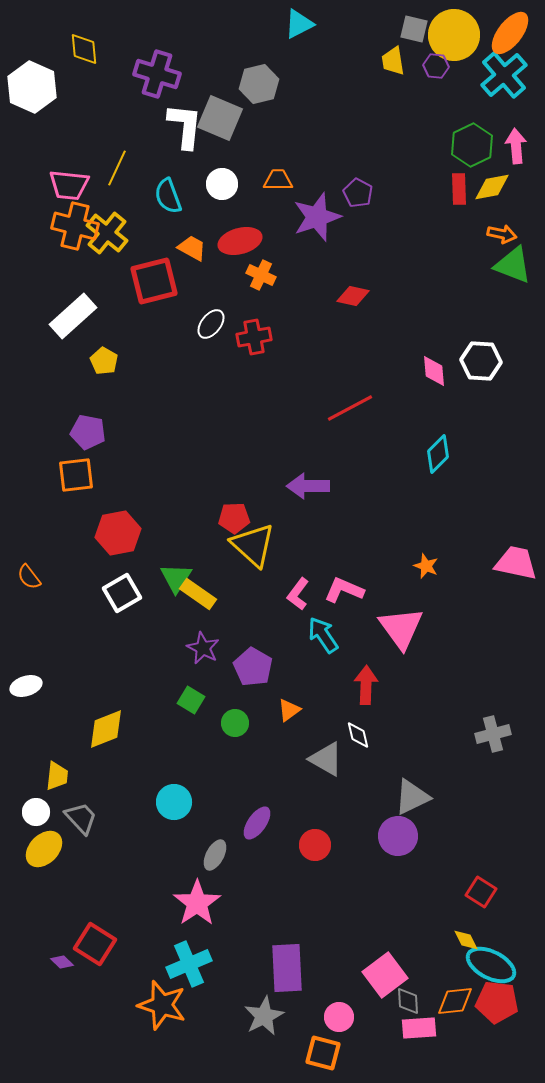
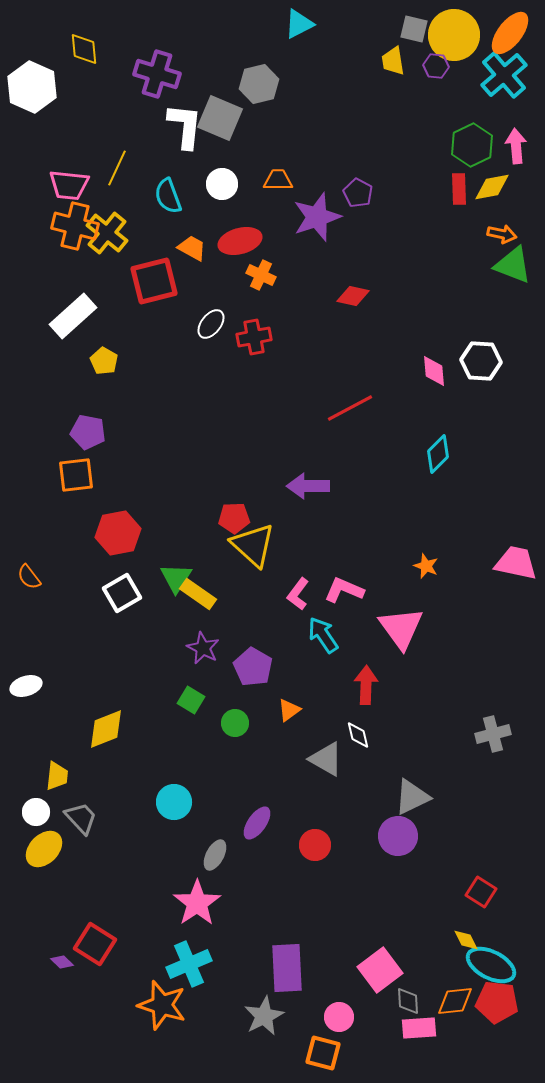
pink square at (385, 975): moved 5 px left, 5 px up
